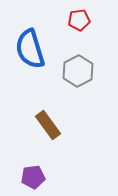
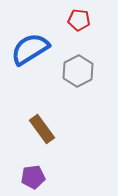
red pentagon: rotated 15 degrees clockwise
blue semicircle: rotated 75 degrees clockwise
brown rectangle: moved 6 px left, 4 px down
